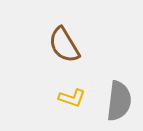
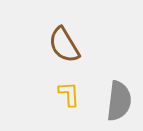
yellow L-shape: moved 3 px left, 4 px up; rotated 112 degrees counterclockwise
